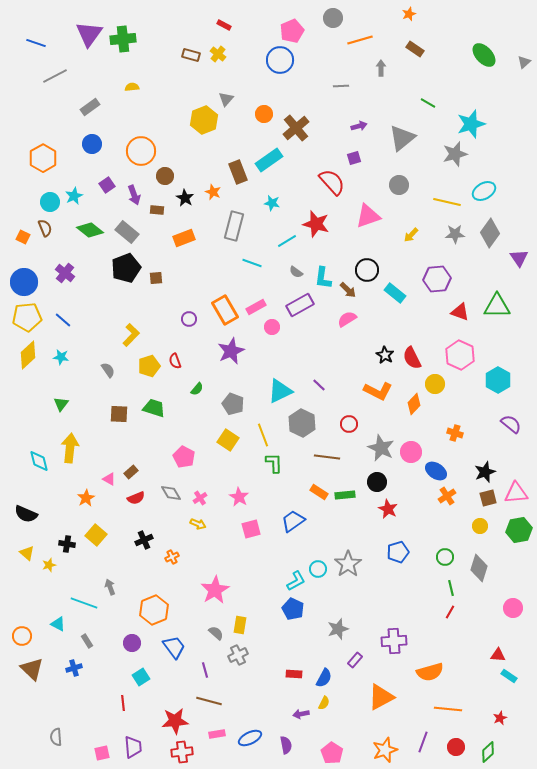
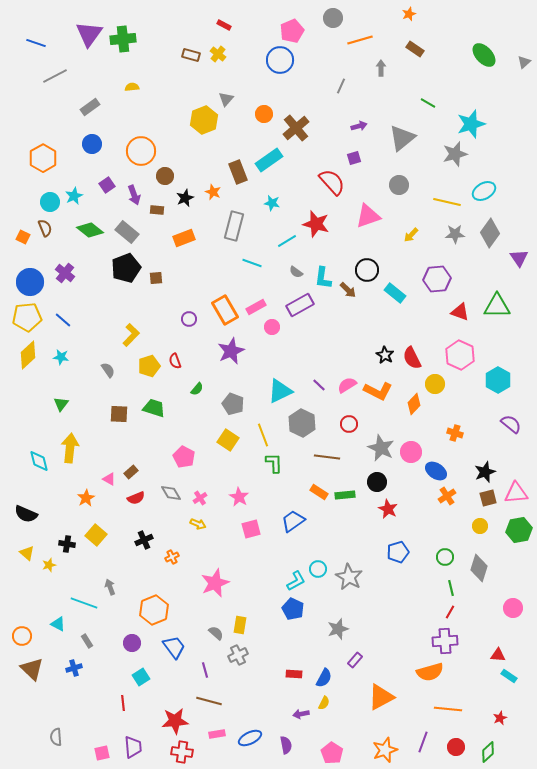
gray line at (341, 86): rotated 63 degrees counterclockwise
black star at (185, 198): rotated 18 degrees clockwise
blue circle at (24, 282): moved 6 px right
pink semicircle at (347, 319): moved 66 px down
gray star at (348, 564): moved 1 px right, 13 px down; rotated 8 degrees counterclockwise
pink star at (215, 590): moved 7 px up; rotated 8 degrees clockwise
purple cross at (394, 641): moved 51 px right
red cross at (182, 752): rotated 15 degrees clockwise
